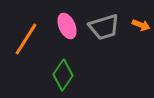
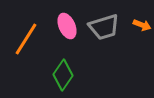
orange arrow: moved 1 px right
